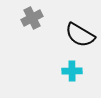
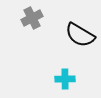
cyan cross: moved 7 px left, 8 px down
